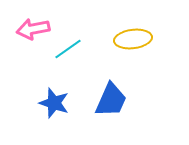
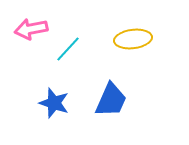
pink arrow: moved 2 px left
cyan line: rotated 12 degrees counterclockwise
